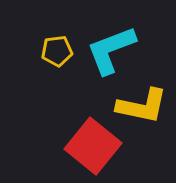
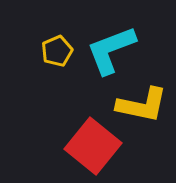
yellow pentagon: rotated 16 degrees counterclockwise
yellow L-shape: moved 1 px up
